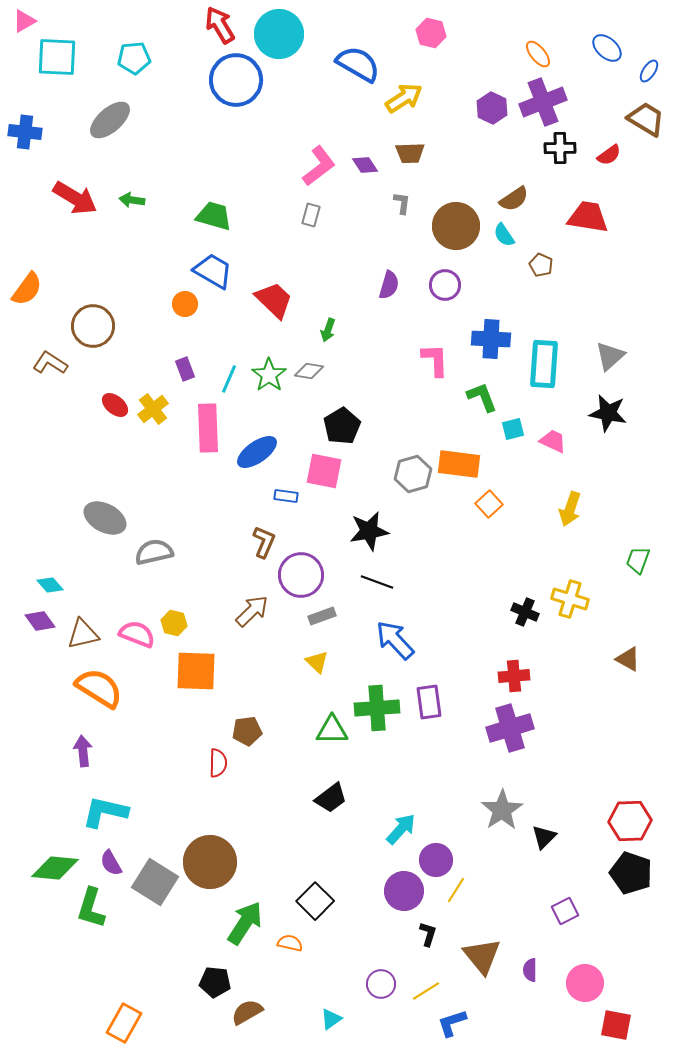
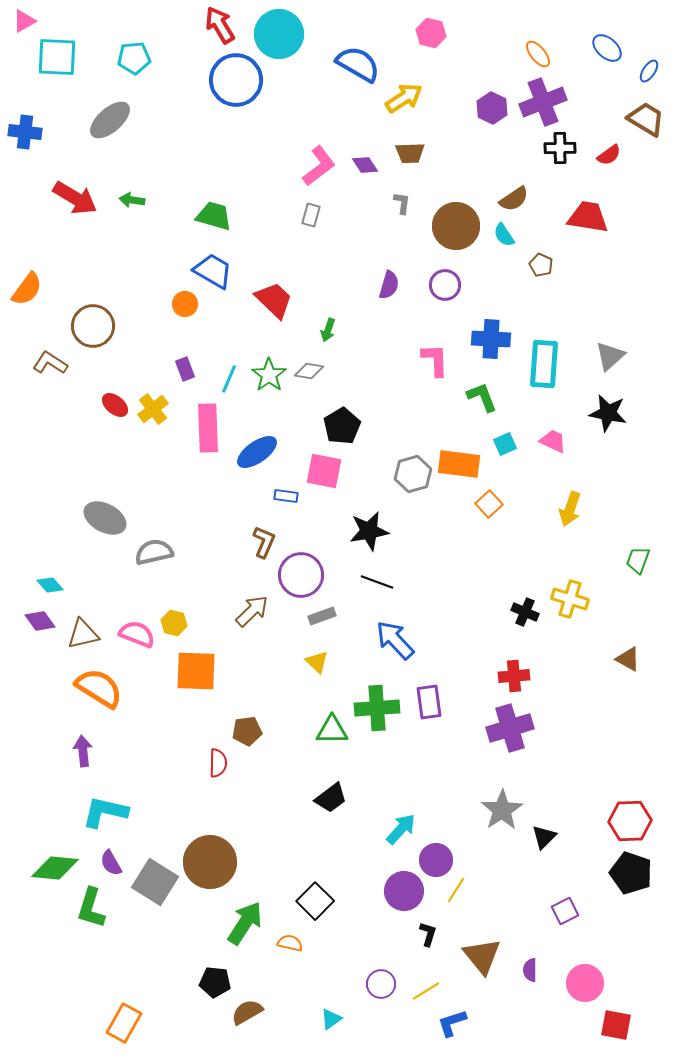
cyan square at (513, 429): moved 8 px left, 15 px down; rotated 10 degrees counterclockwise
